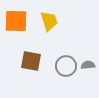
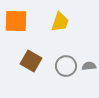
yellow trapezoid: moved 11 px right, 1 px down; rotated 35 degrees clockwise
brown square: rotated 20 degrees clockwise
gray semicircle: moved 1 px right, 1 px down
